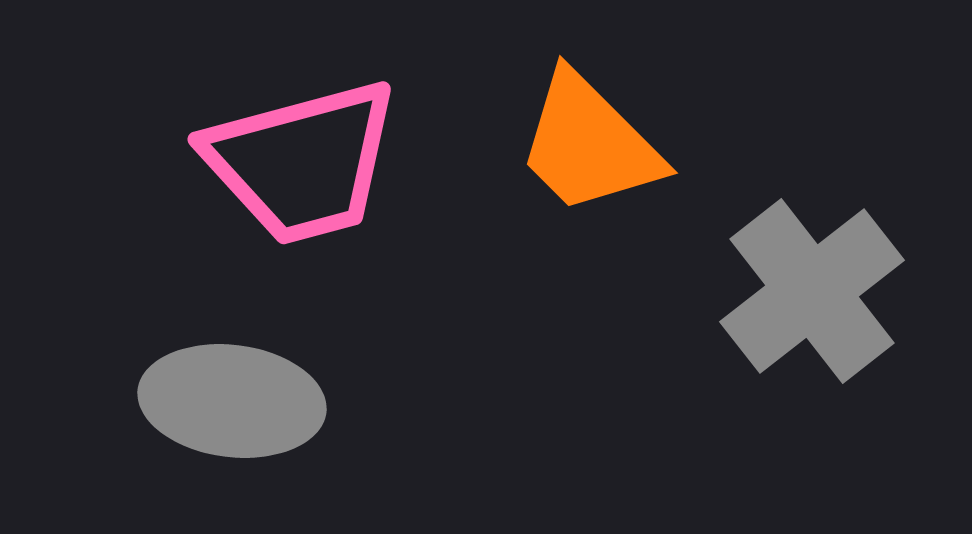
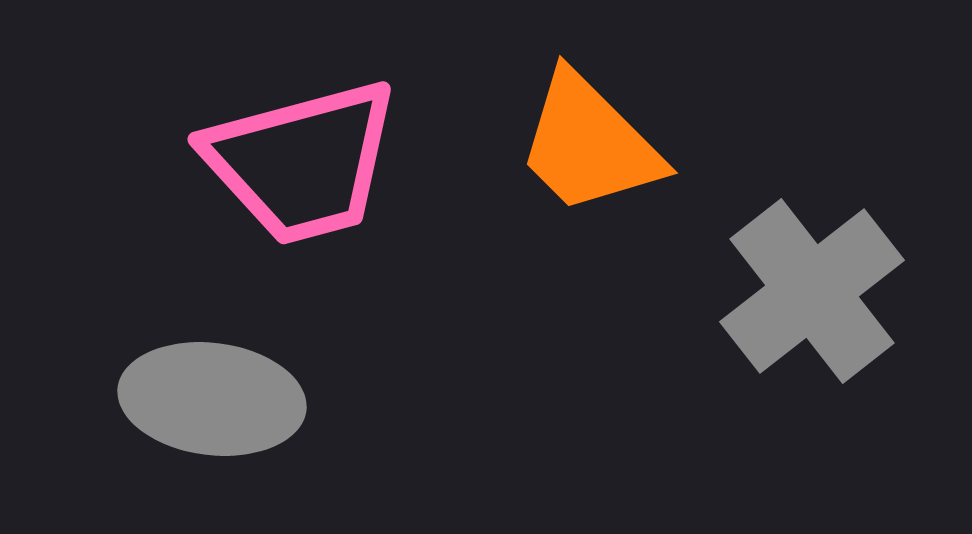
gray ellipse: moved 20 px left, 2 px up
